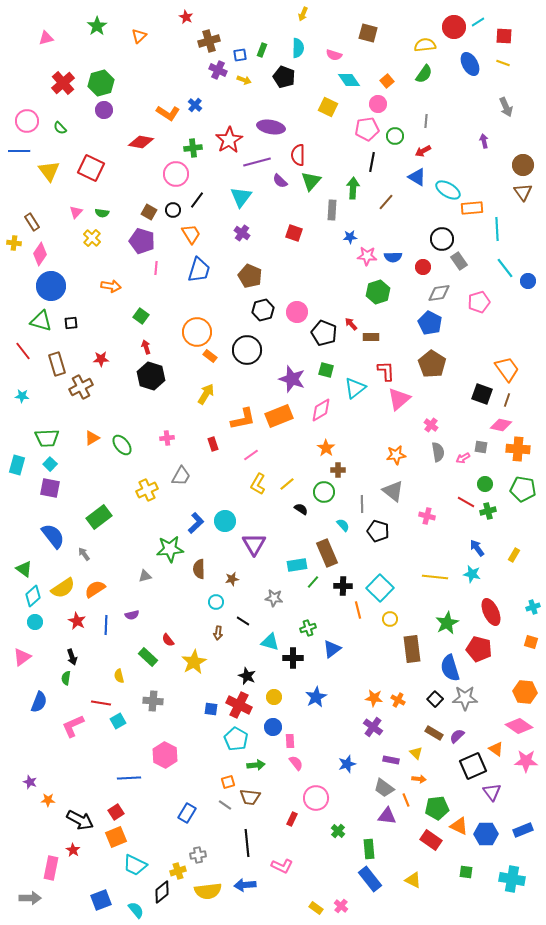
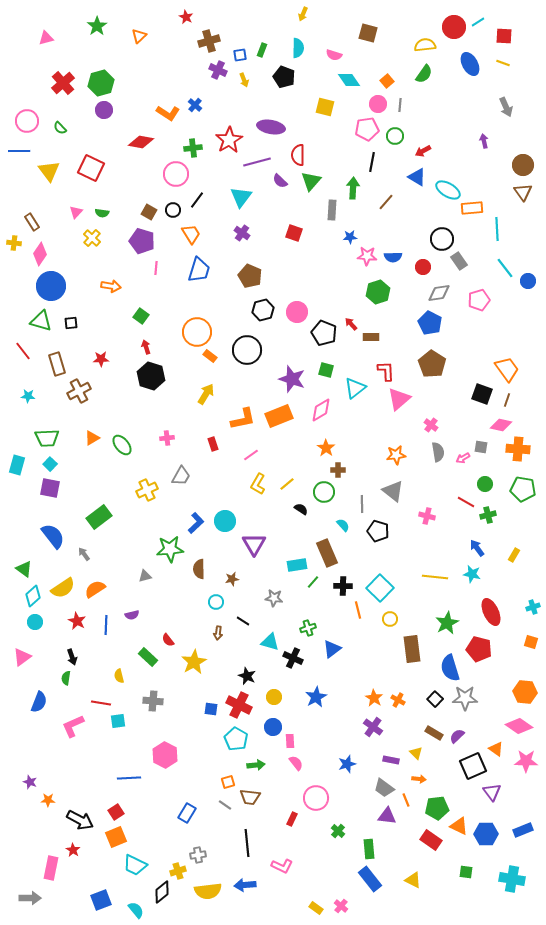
yellow arrow at (244, 80): rotated 48 degrees clockwise
yellow square at (328, 107): moved 3 px left; rotated 12 degrees counterclockwise
gray line at (426, 121): moved 26 px left, 16 px up
pink pentagon at (479, 302): moved 2 px up
brown cross at (81, 387): moved 2 px left, 4 px down
cyan star at (22, 396): moved 6 px right
green cross at (488, 511): moved 4 px down
black cross at (293, 658): rotated 24 degrees clockwise
orange star at (374, 698): rotated 24 degrees clockwise
cyan square at (118, 721): rotated 21 degrees clockwise
